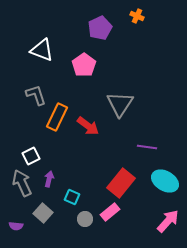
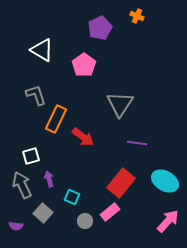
white triangle: rotated 10 degrees clockwise
orange rectangle: moved 1 px left, 2 px down
red arrow: moved 5 px left, 11 px down
purple line: moved 10 px left, 4 px up
white square: rotated 12 degrees clockwise
purple arrow: rotated 28 degrees counterclockwise
gray arrow: moved 2 px down
gray circle: moved 2 px down
